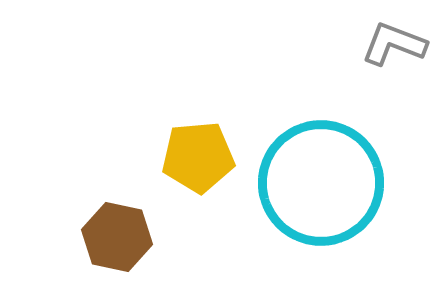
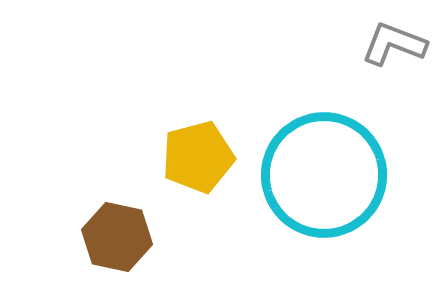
yellow pentagon: rotated 10 degrees counterclockwise
cyan circle: moved 3 px right, 8 px up
